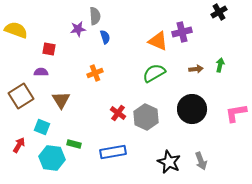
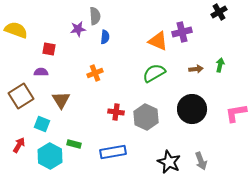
blue semicircle: rotated 24 degrees clockwise
red cross: moved 2 px left, 1 px up; rotated 28 degrees counterclockwise
cyan square: moved 3 px up
cyan hexagon: moved 2 px left, 2 px up; rotated 20 degrees clockwise
